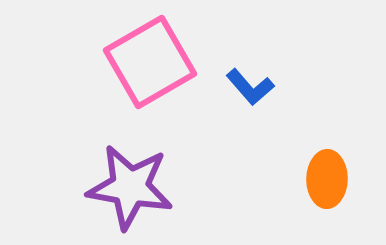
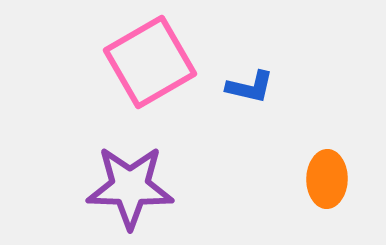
blue L-shape: rotated 36 degrees counterclockwise
purple star: rotated 8 degrees counterclockwise
